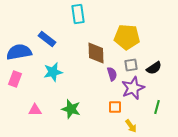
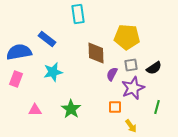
purple semicircle: rotated 136 degrees counterclockwise
pink rectangle: moved 1 px right
green star: rotated 18 degrees clockwise
